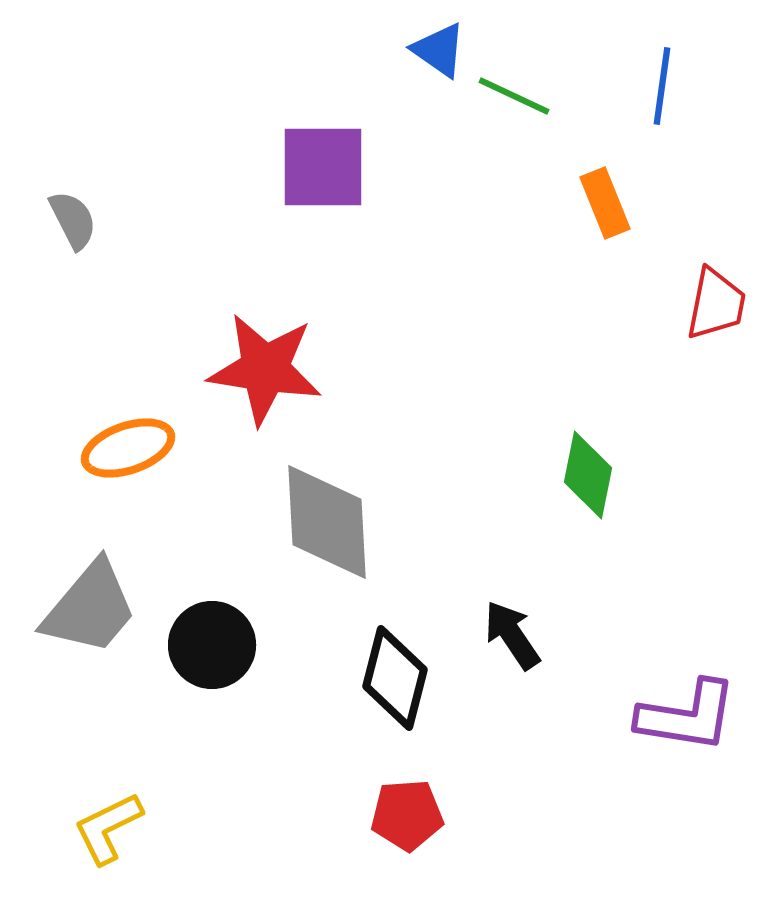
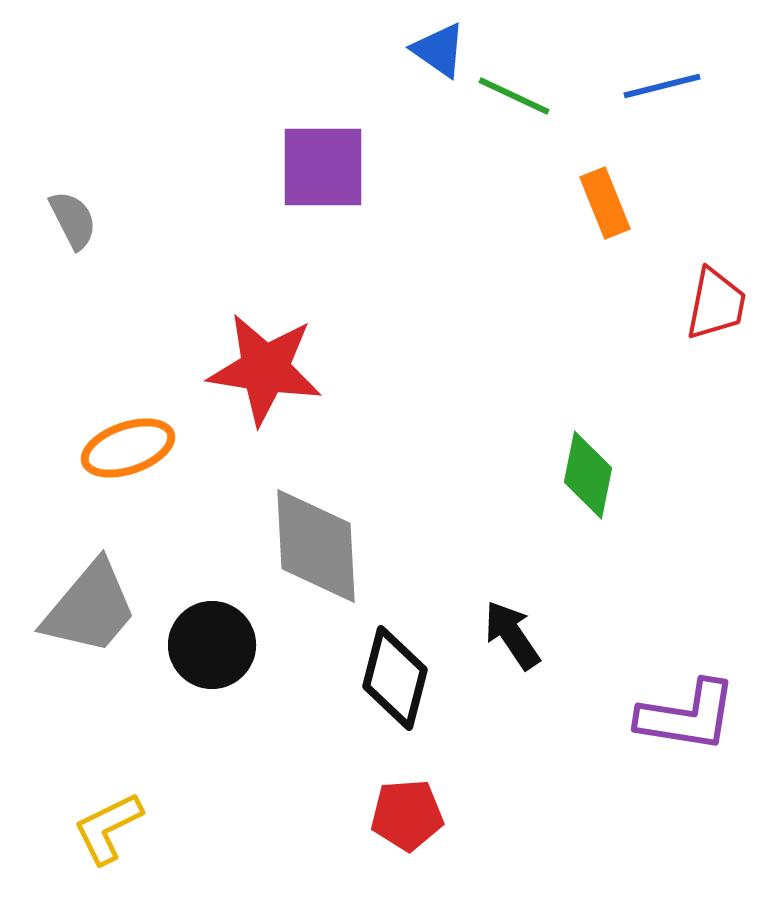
blue line: rotated 68 degrees clockwise
gray diamond: moved 11 px left, 24 px down
